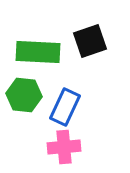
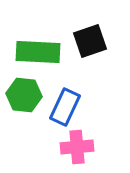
pink cross: moved 13 px right
